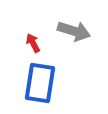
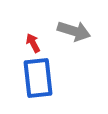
blue rectangle: moved 2 px left, 5 px up; rotated 15 degrees counterclockwise
